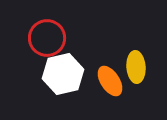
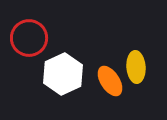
red circle: moved 18 px left
white hexagon: rotated 12 degrees counterclockwise
